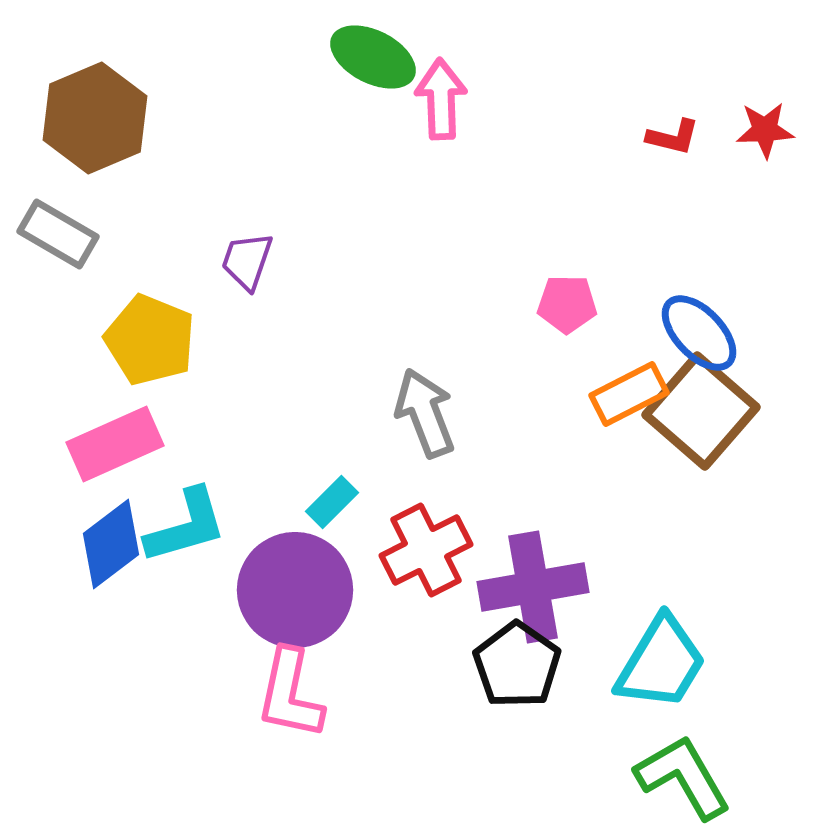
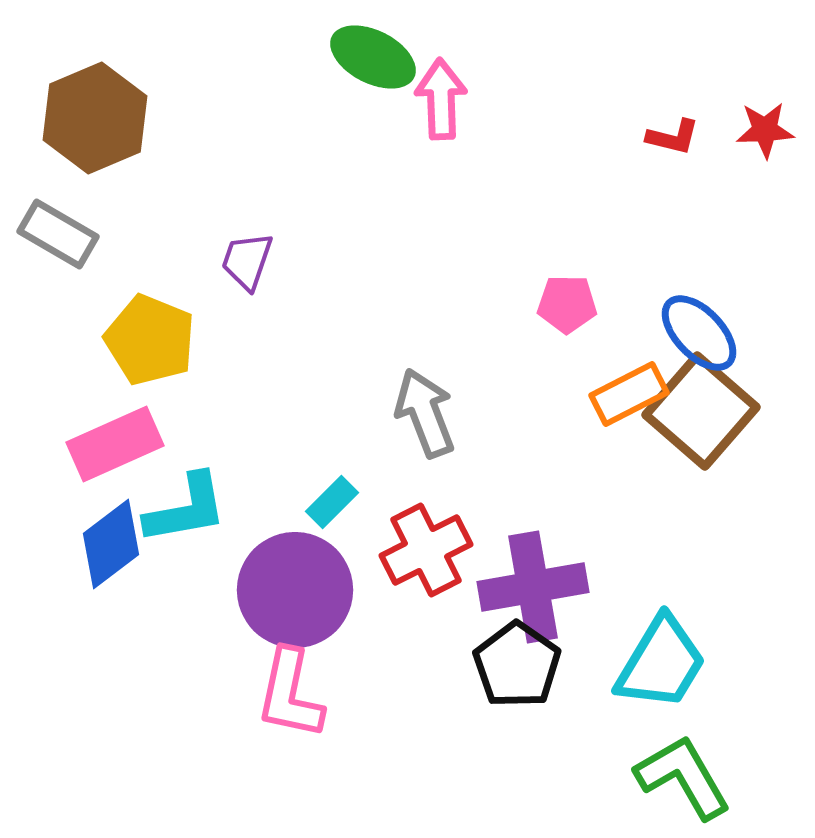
cyan L-shape: moved 17 px up; rotated 6 degrees clockwise
